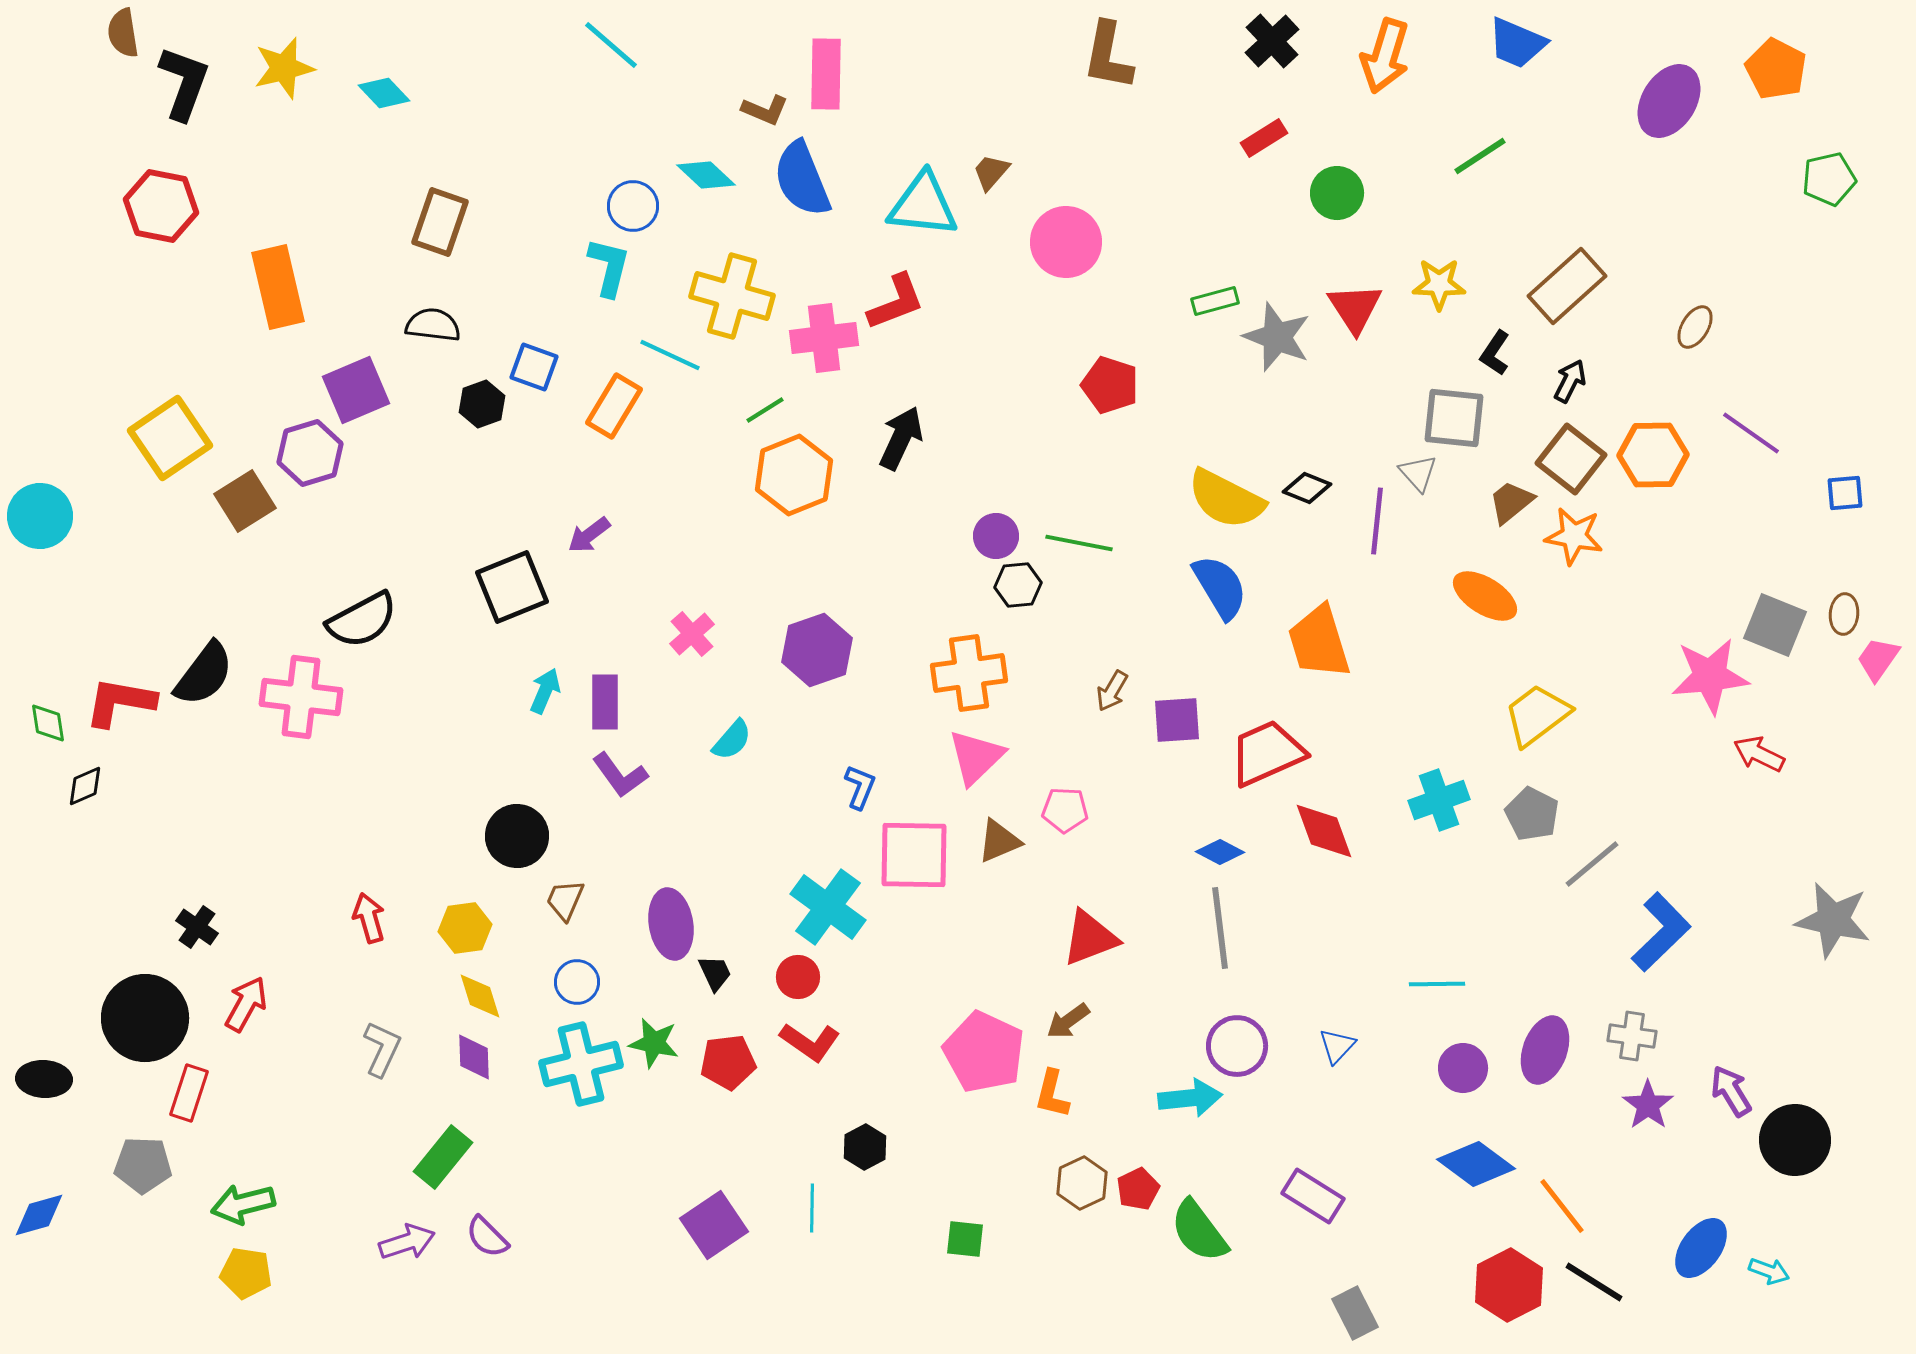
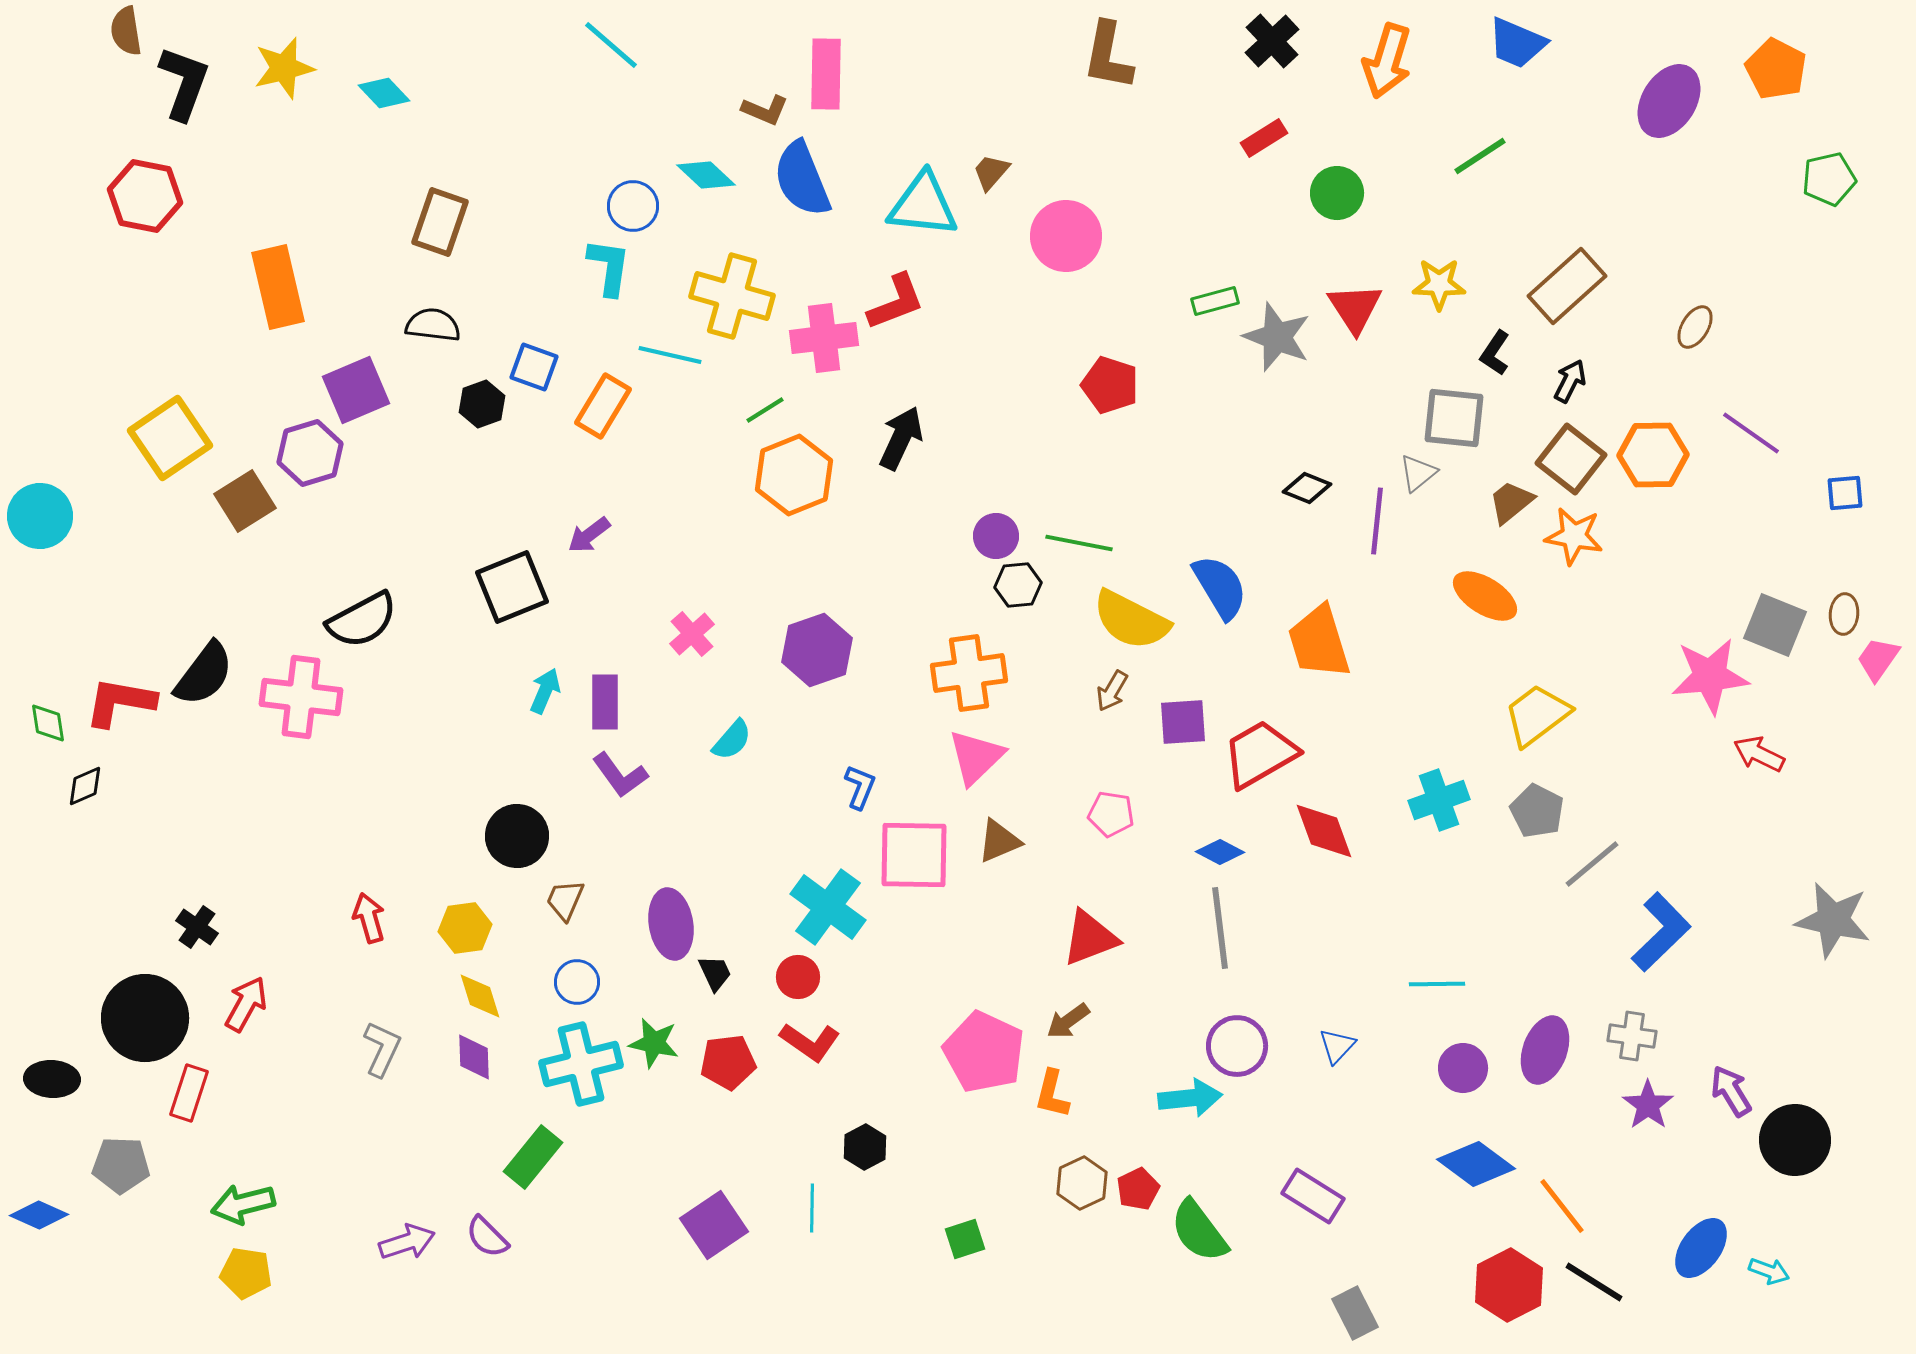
brown semicircle at (123, 33): moved 3 px right, 2 px up
orange arrow at (1385, 56): moved 2 px right, 5 px down
red hexagon at (161, 206): moved 16 px left, 10 px up
pink circle at (1066, 242): moved 6 px up
cyan L-shape at (609, 267): rotated 6 degrees counterclockwise
cyan line at (670, 355): rotated 12 degrees counterclockwise
orange rectangle at (614, 406): moved 11 px left
gray triangle at (1418, 473): rotated 33 degrees clockwise
yellow semicircle at (1226, 499): moved 95 px left, 121 px down
purple square at (1177, 720): moved 6 px right, 2 px down
red trapezoid at (1267, 753): moved 7 px left, 1 px down; rotated 6 degrees counterclockwise
pink pentagon at (1065, 810): moved 46 px right, 4 px down; rotated 6 degrees clockwise
gray pentagon at (1532, 814): moved 5 px right, 3 px up
black ellipse at (44, 1079): moved 8 px right
green rectangle at (443, 1157): moved 90 px right
gray pentagon at (143, 1165): moved 22 px left
blue diamond at (39, 1215): rotated 40 degrees clockwise
green square at (965, 1239): rotated 24 degrees counterclockwise
